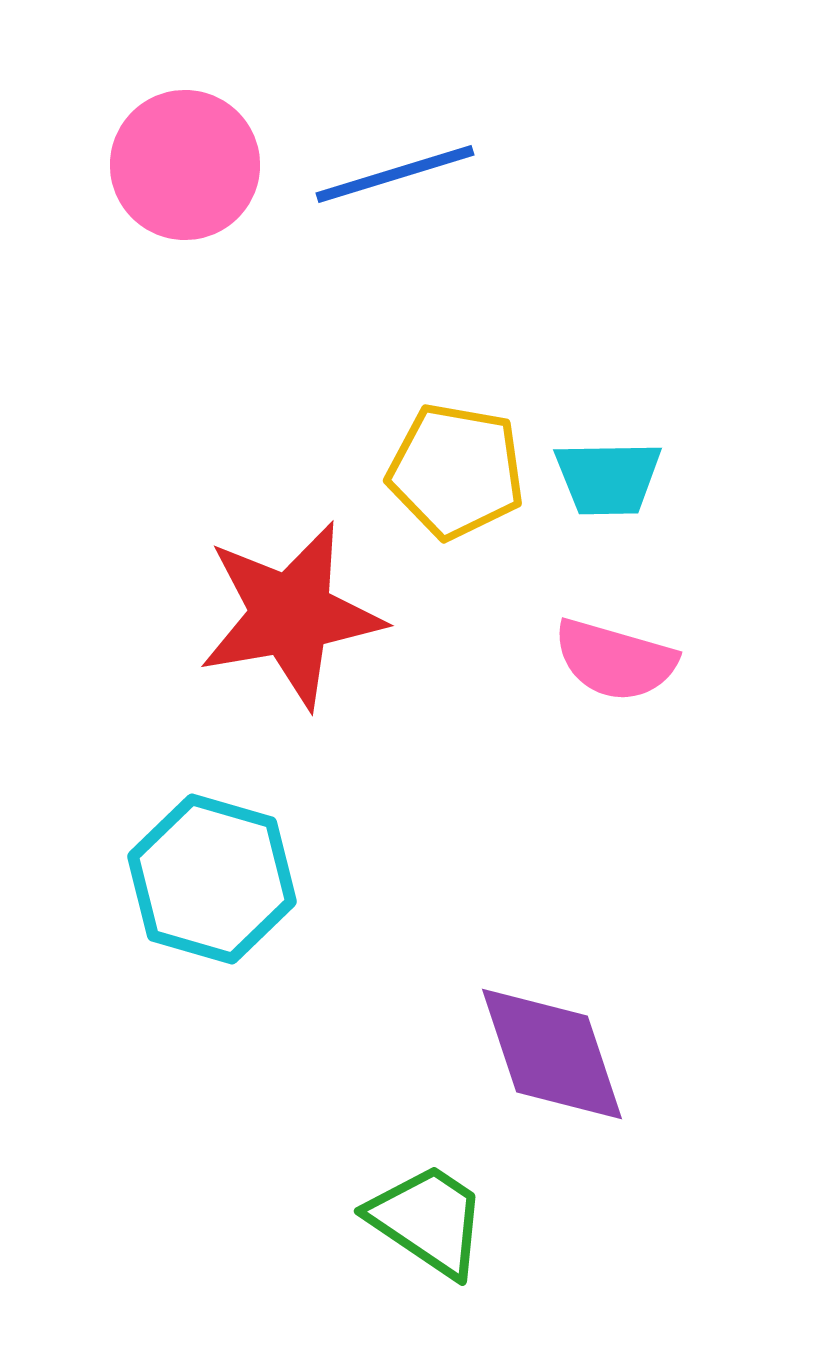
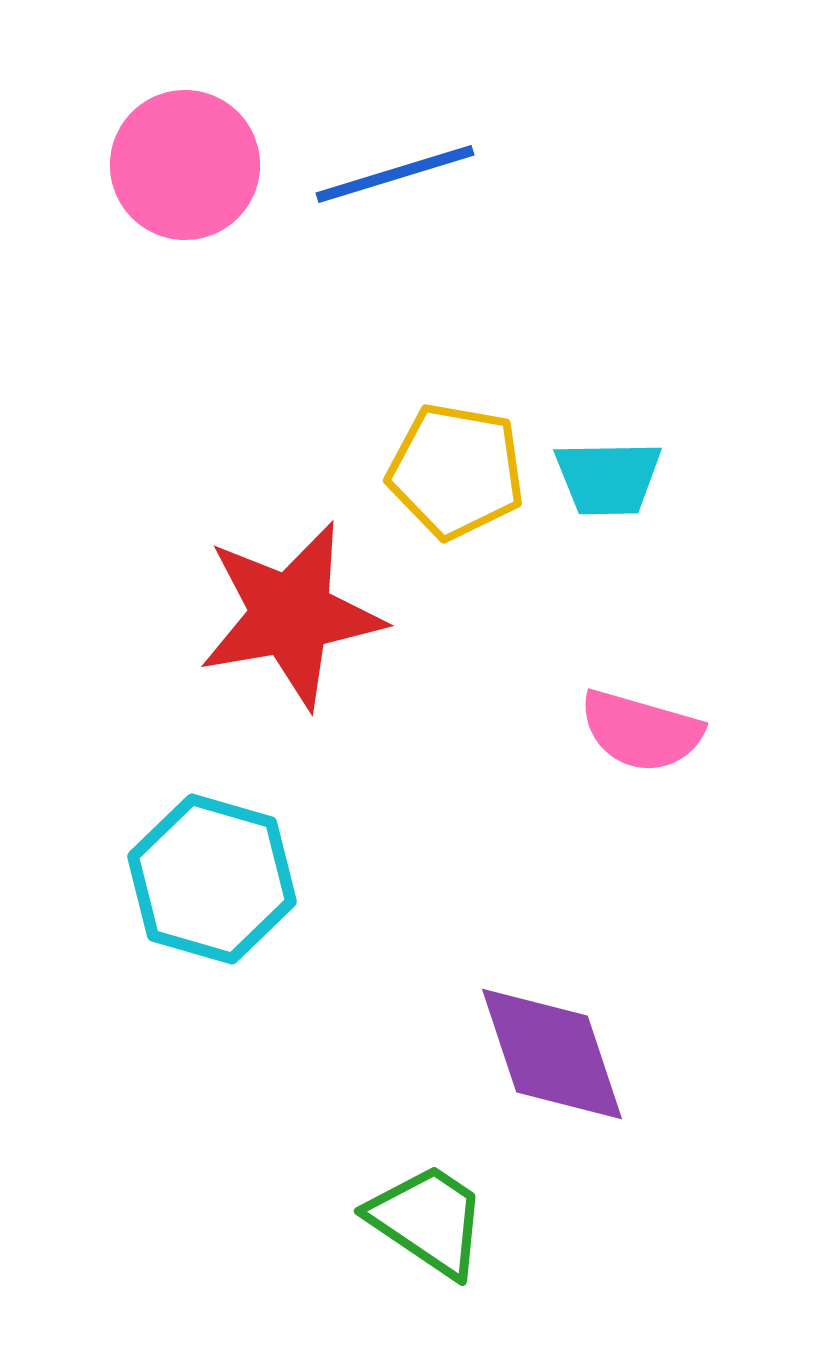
pink semicircle: moved 26 px right, 71 px down
